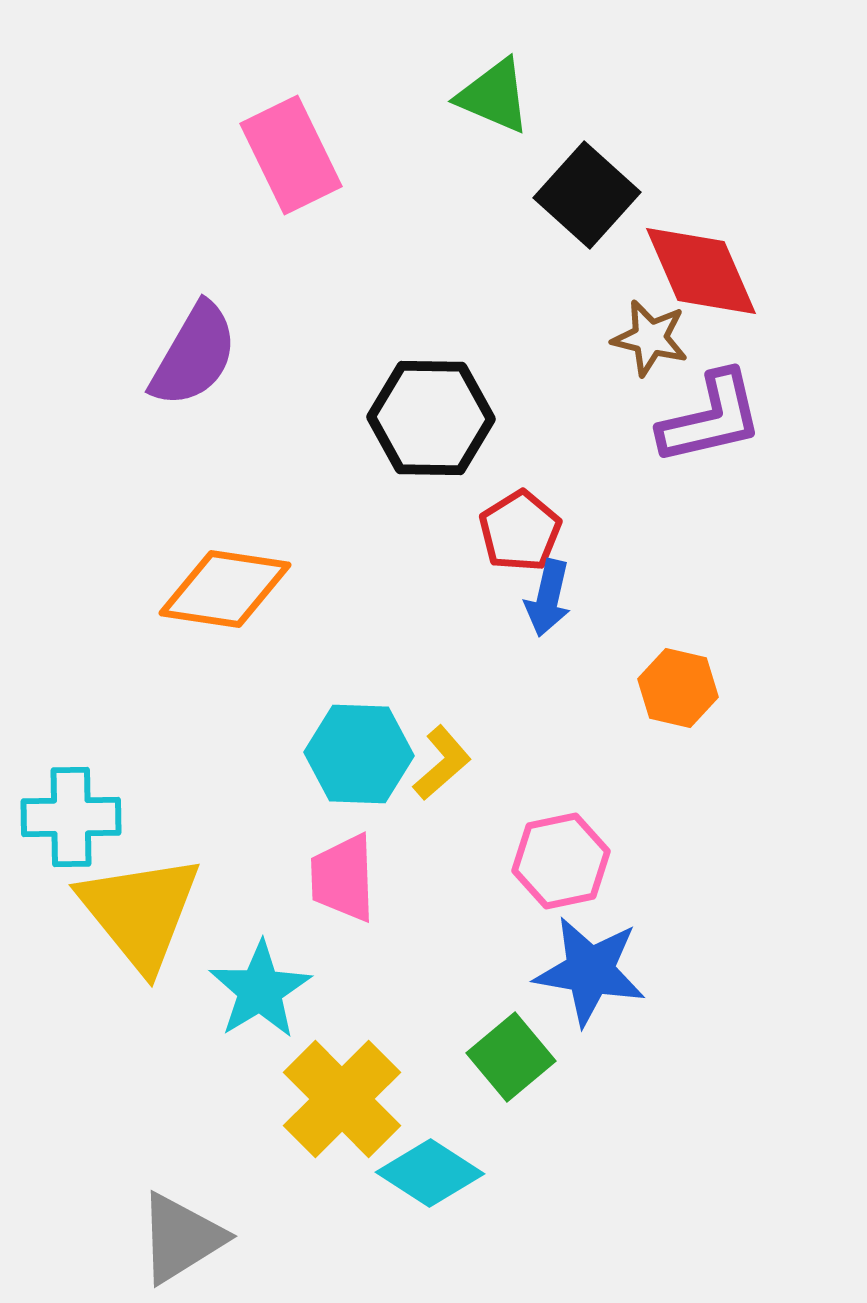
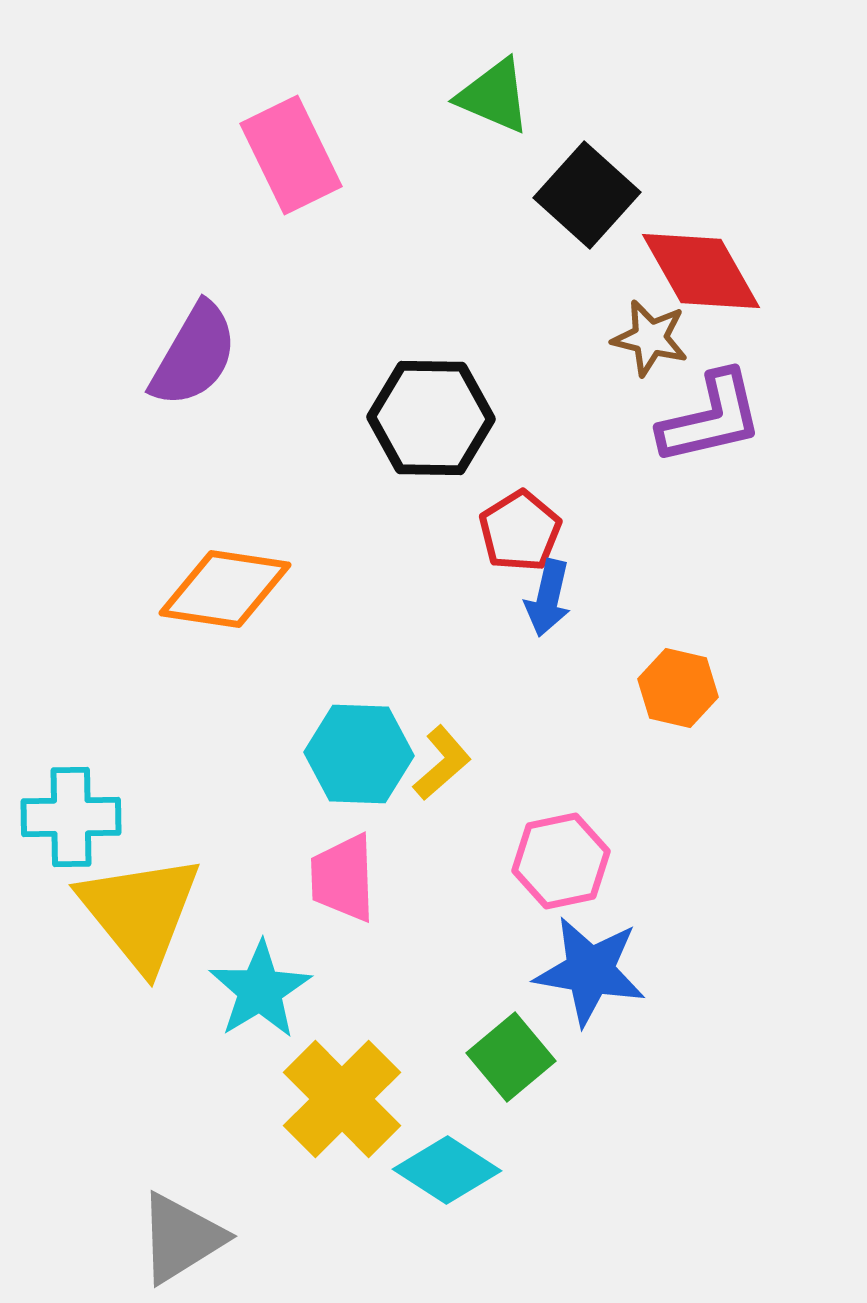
red diamond: rotated 6 degrees counterclockwise
cyan diamond: moved 17 px right, 3 px up
